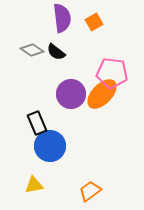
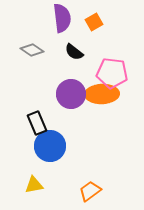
black semicircle: moved 18 px right
orange ellipse: rotated 44 degrees clockwise
